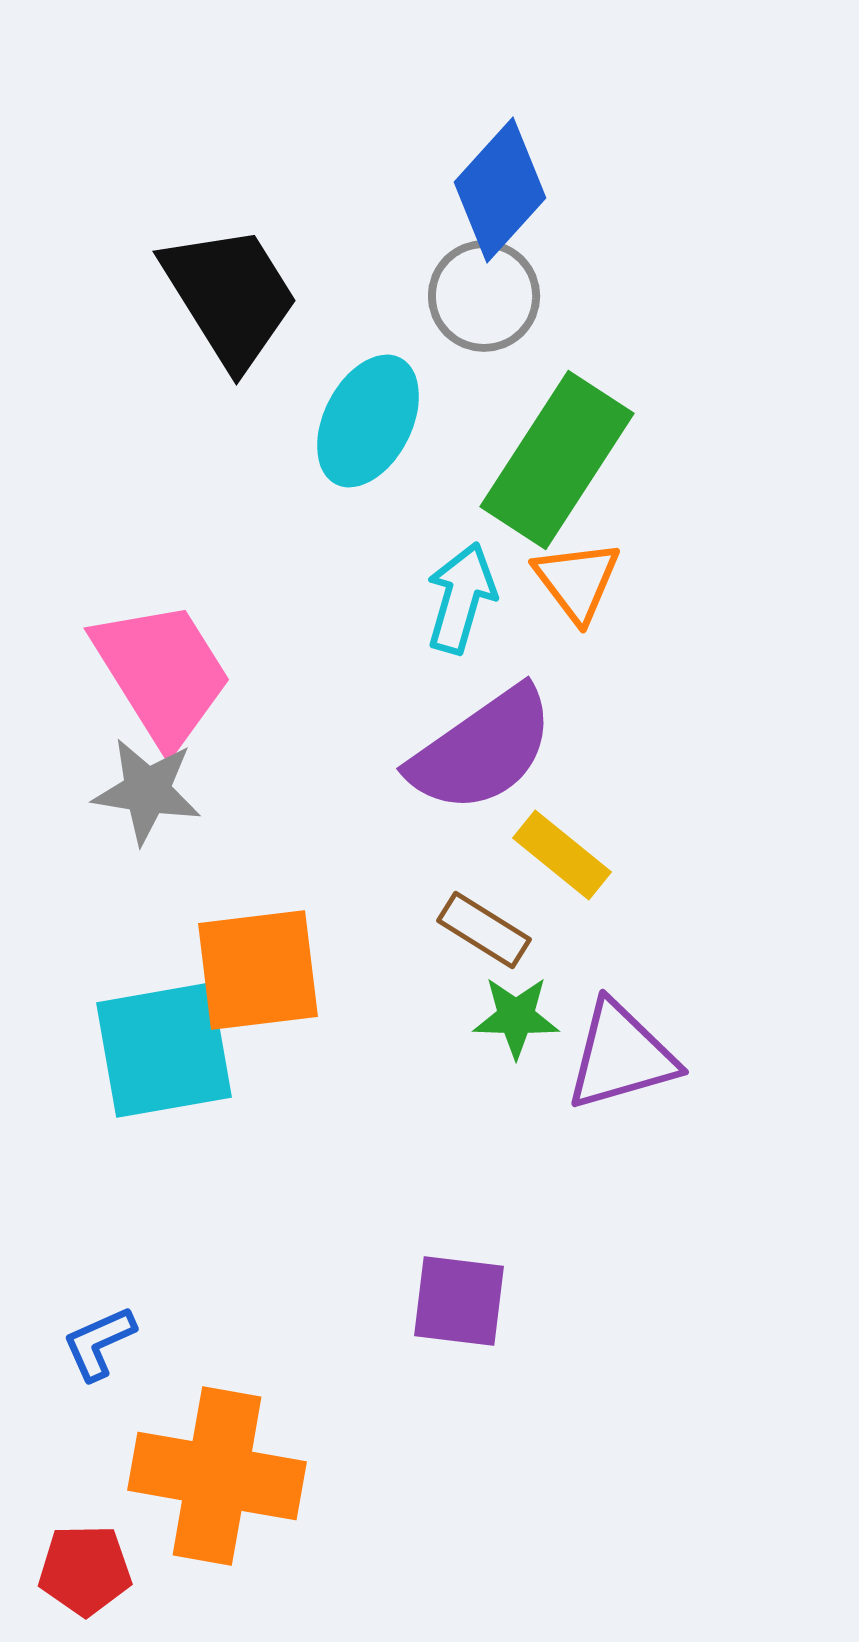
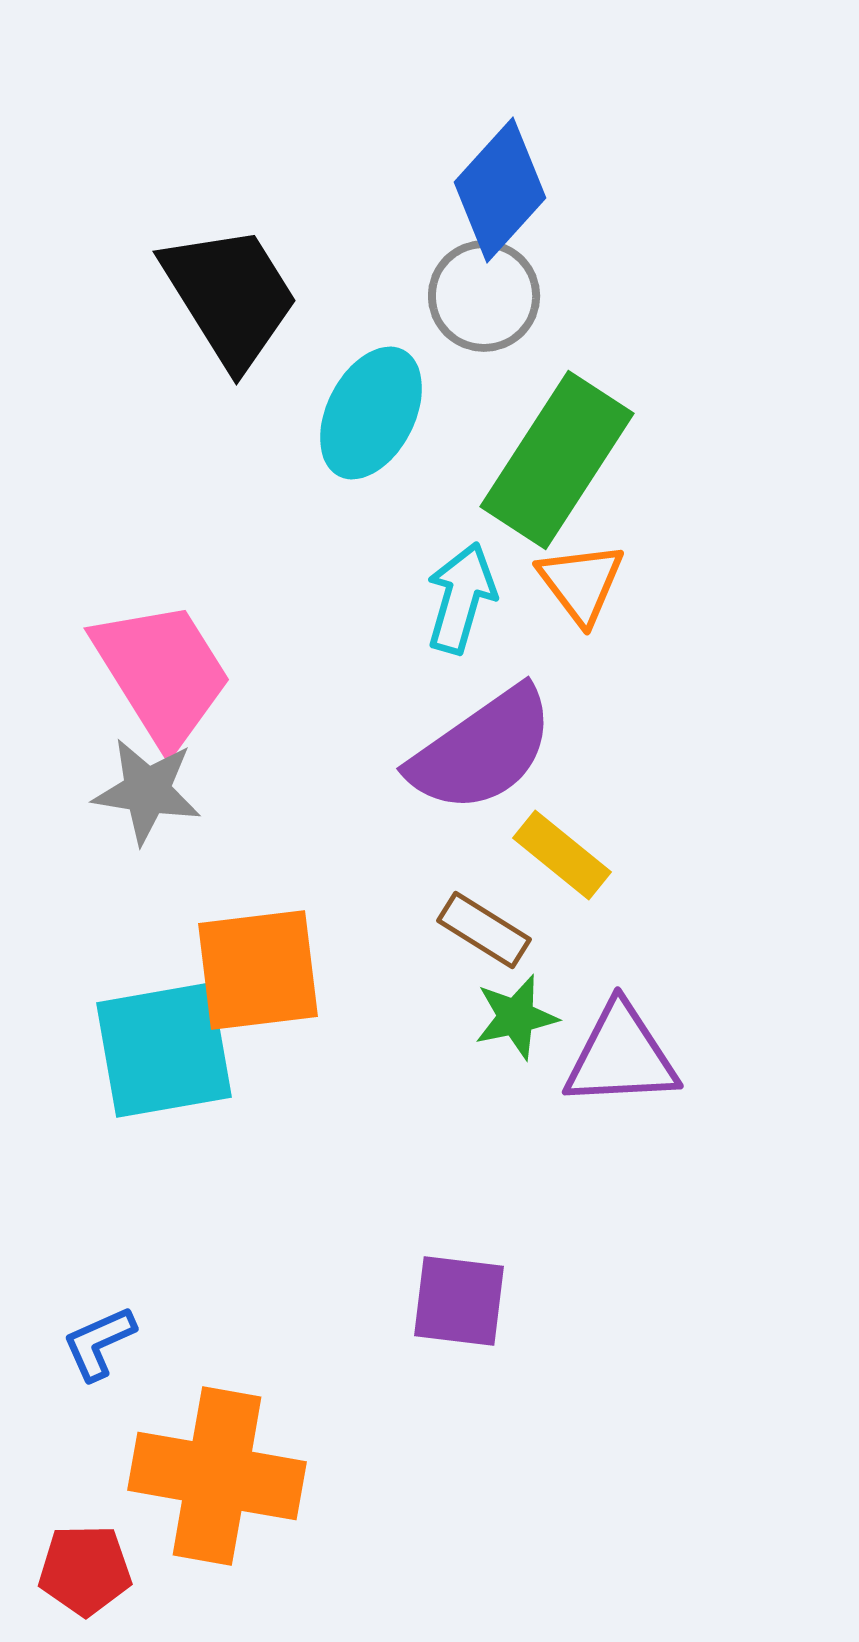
cyan ellipse: moved 3 px right, 8 px up
orange triangle: moved 4 px right, 2 px down
green star: rotated 14 degrees counterclockwise
purple triangle: rotated 13 degrees clockwise
